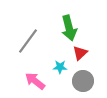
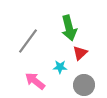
gray circle: moved 1 px right, 4 px down
